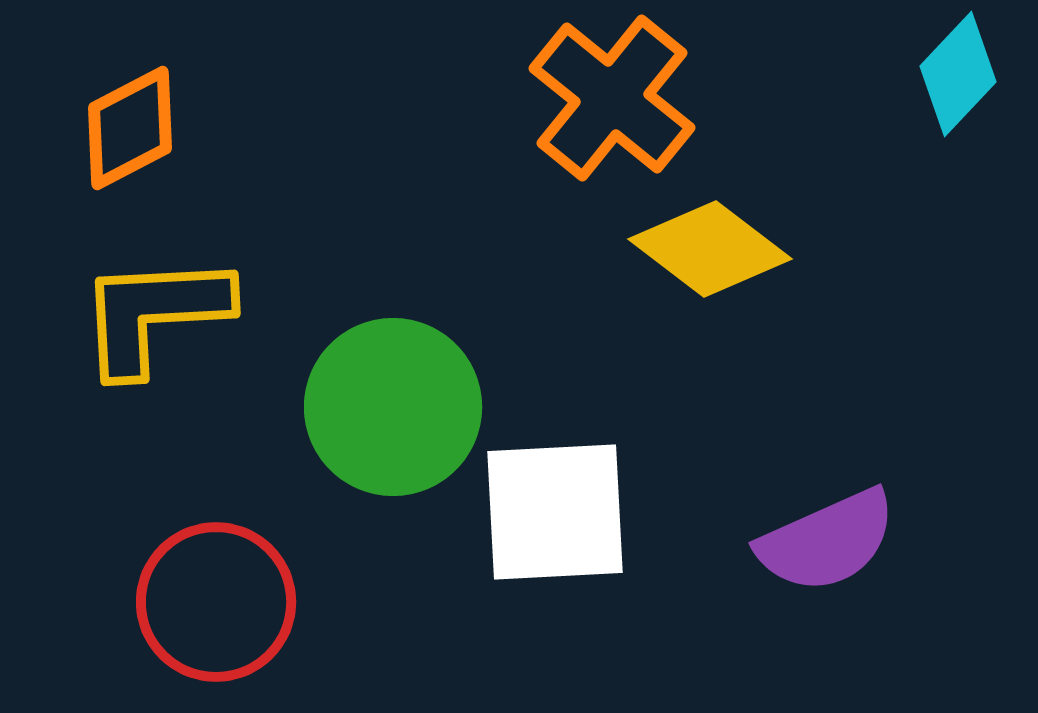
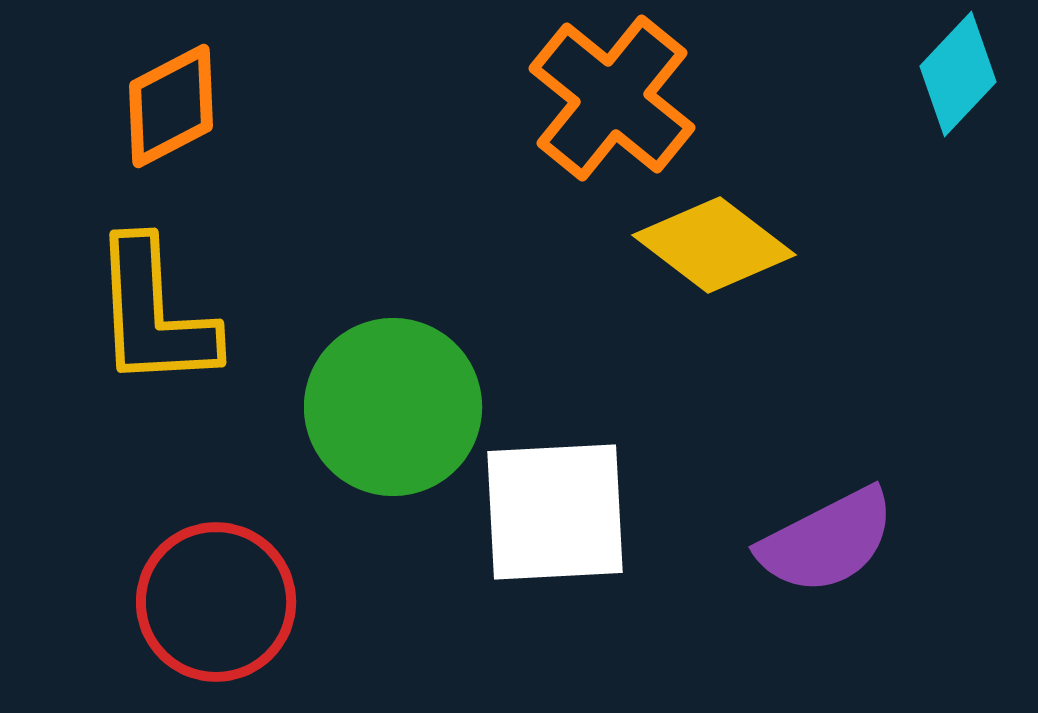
orange diamond: moved 41 px right, 22 px up
yellow diamond: moved 4 px right, 4 px up
yellow L-shape: rotated 90 degrees counterclockwise
purple semicircle: rotated 3 degrees counterclockwise
